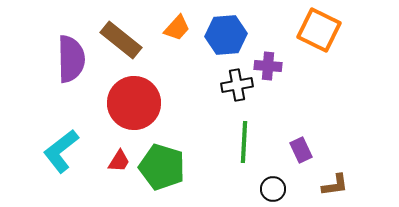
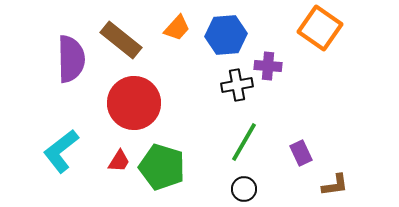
orange square: moved 1 px right, 2 px up; rotated 9 degrees clockwise
green line: rotated 27 degrees clockwise
purple rectangle: moved 3 px down
black circle: moved 29 px left
